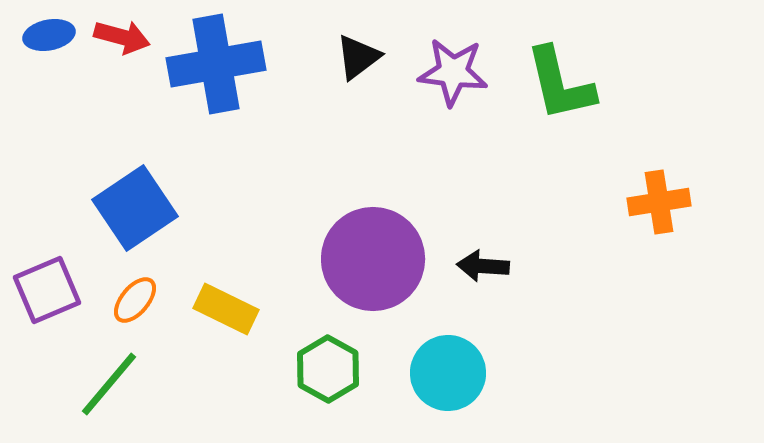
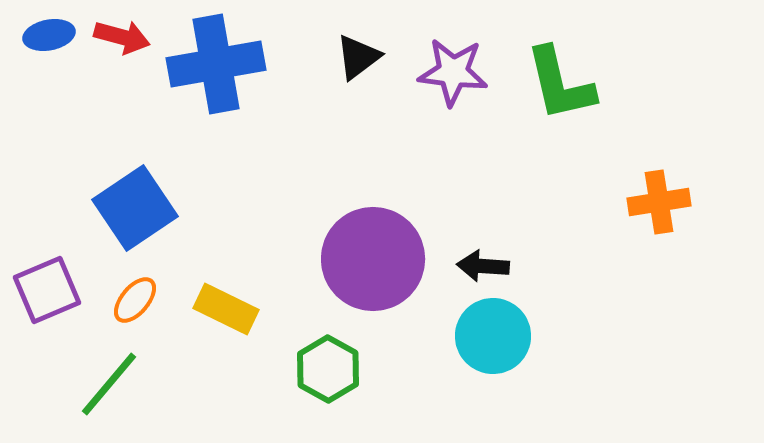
cyan circle: moved 45 px right, 37 px up
